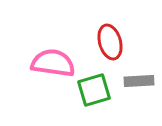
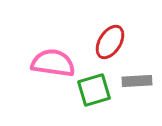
red ellipse: rotated 48 degrees clockwise
gray rectangle: moved 2 px left
